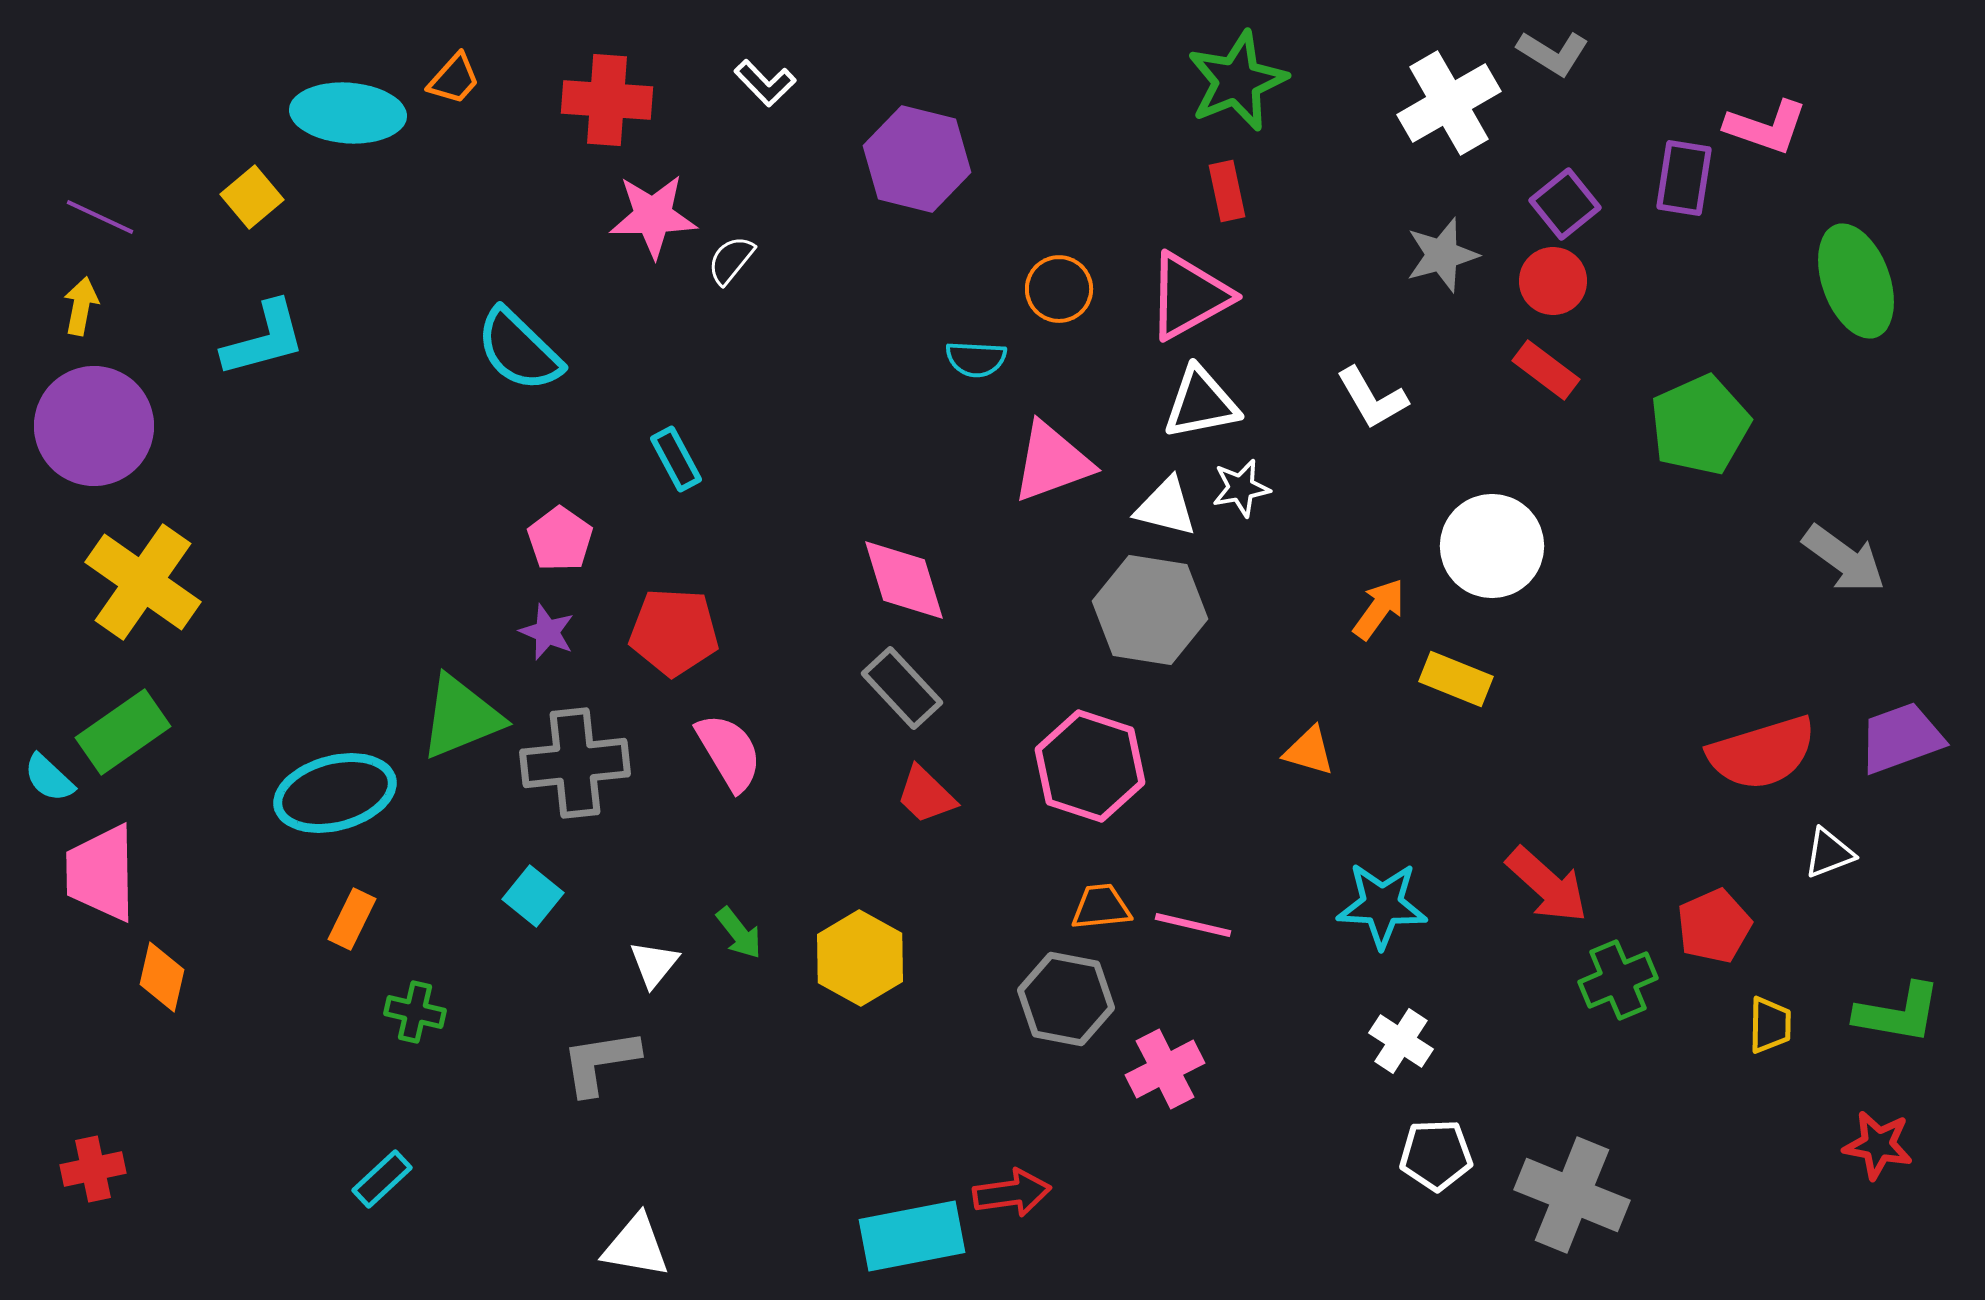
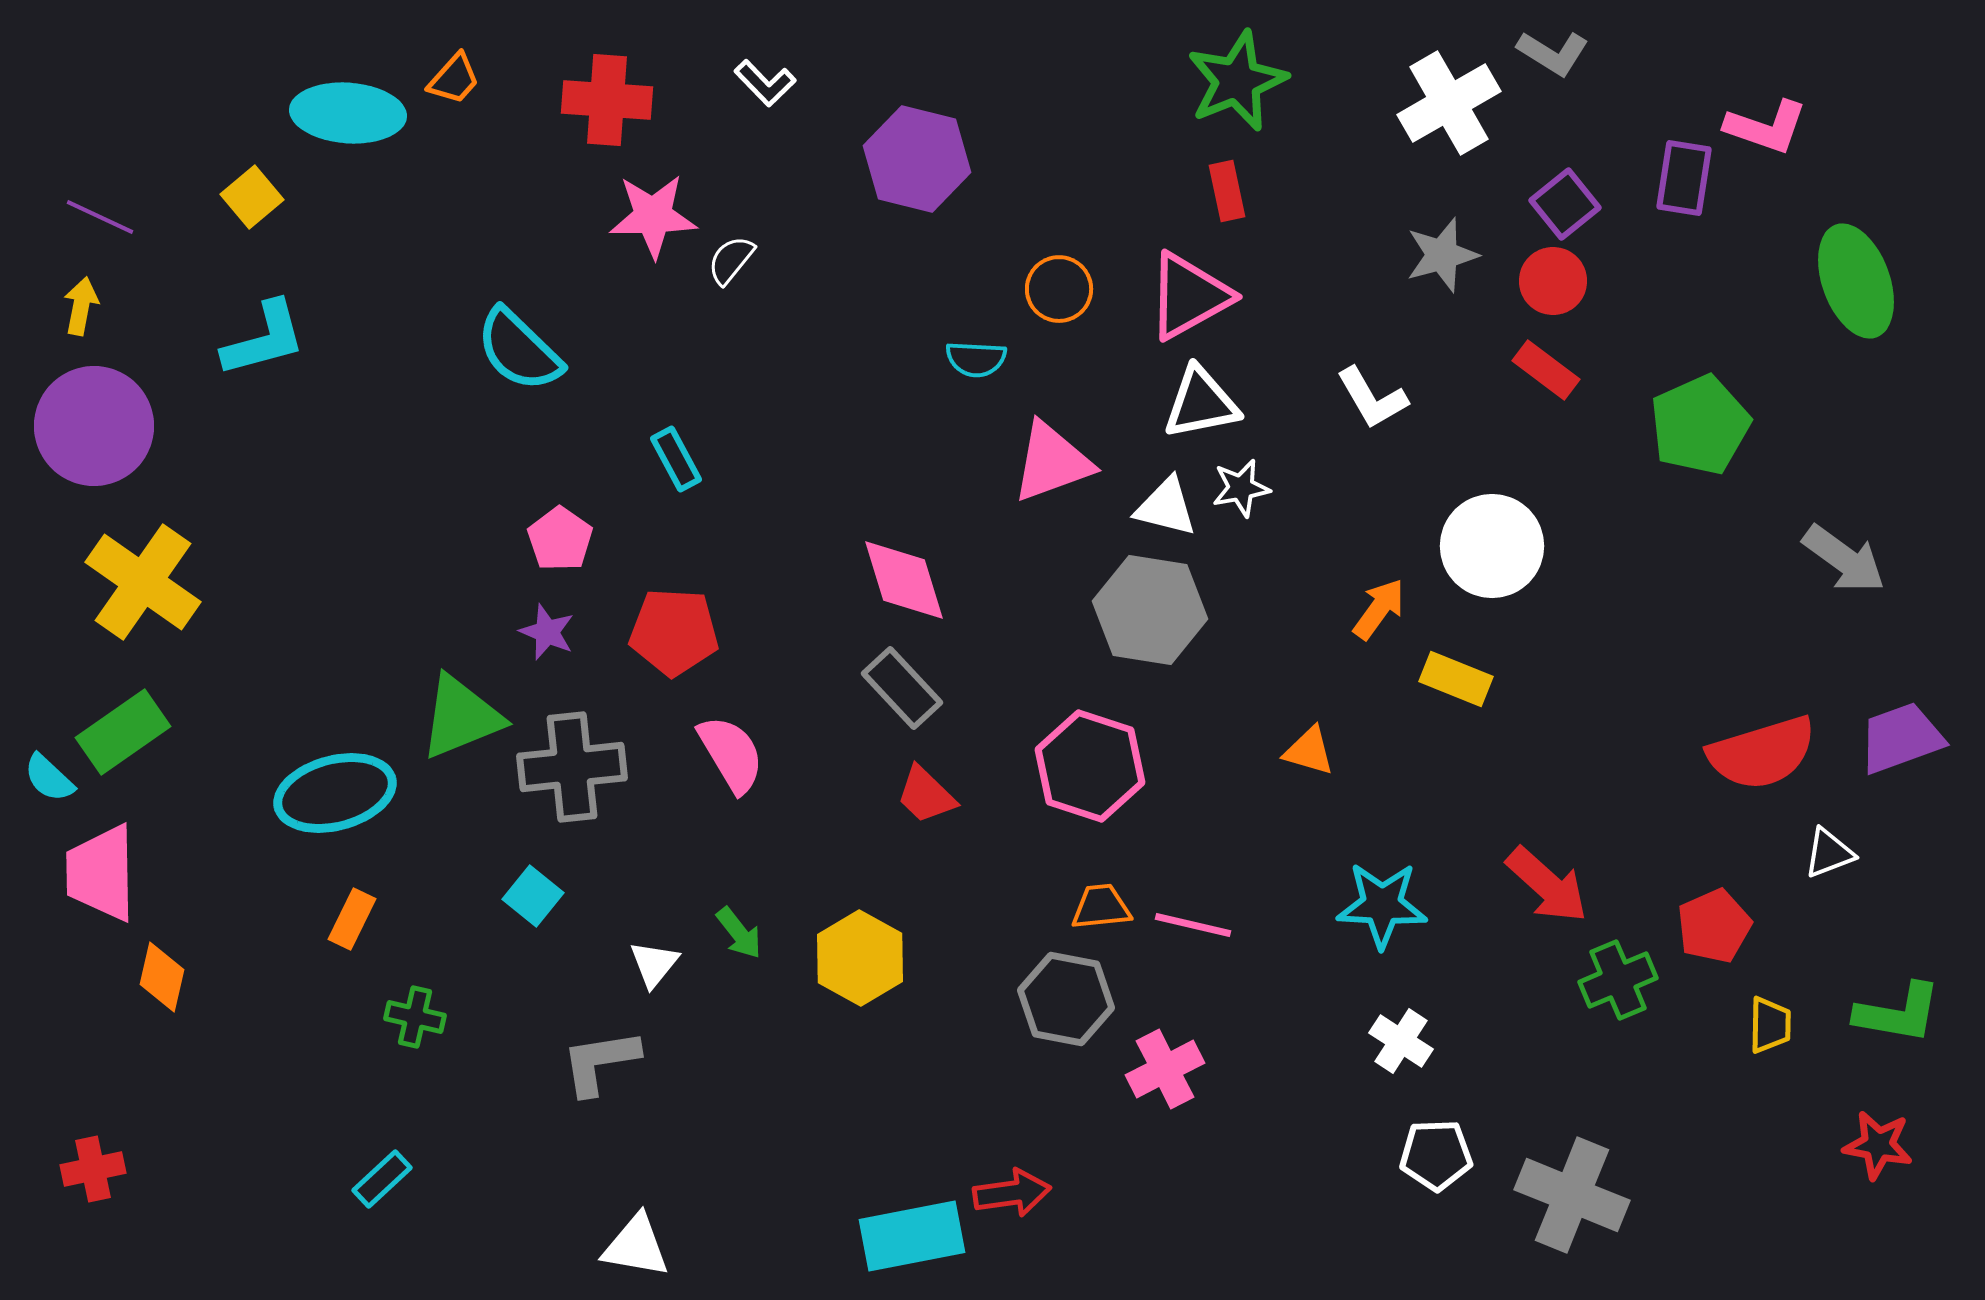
pink semicircle at (729, 752): moved 2 px right, 2 px down
gray cross at (575, 763): moved 3 px left, 4 px down
green cross at (415, 1012): moved 5 px down
